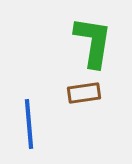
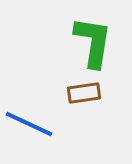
blue line: rotated 60 degrees counterclockwise
